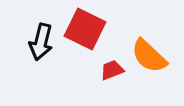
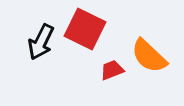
black arrow: rotated 12 degrees clockwise
